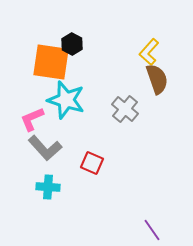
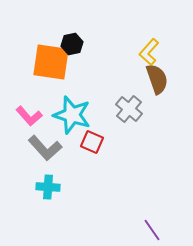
black hexagon: rotated 20 degrees clockwise
cyan star: moved 6 px right, 15 px down
gray cross: moved 4 px right
pink L-shape: moved 3 px left, 3 px up; rotated 108 degrees counterclockwise
red square: moved 21 px up
